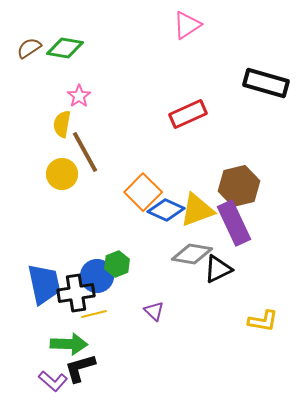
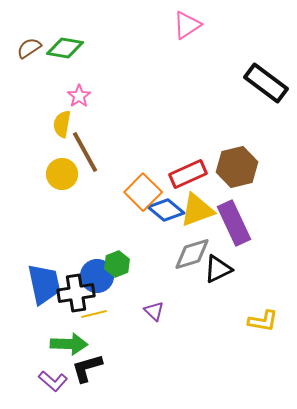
black rectangle: rotated 21 degrees clockwise
red rectangle: moved 60 px down
brown hexagon: moved 2 px left, 19 px up
blue diamond: rotated 15 degrees clockwise
gray diamond: rotated 27 degrees counterclockwise
black L-shape: moved 7 px right
